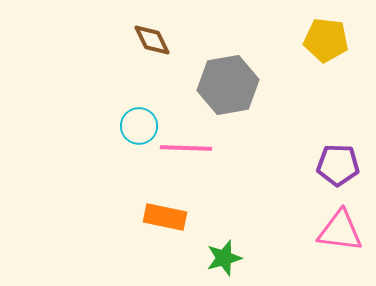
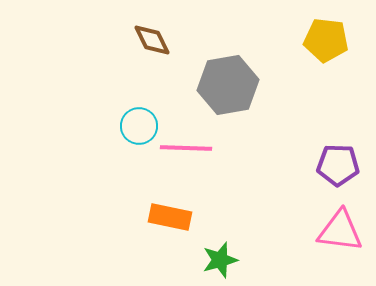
orange rectangle: moved 5 px right
green star: moved 4 px left, 2 px down
